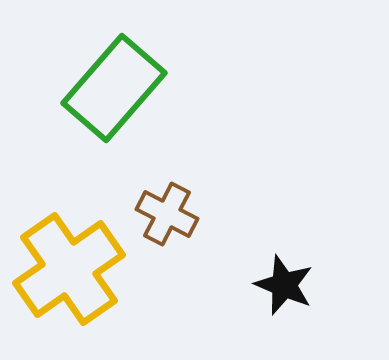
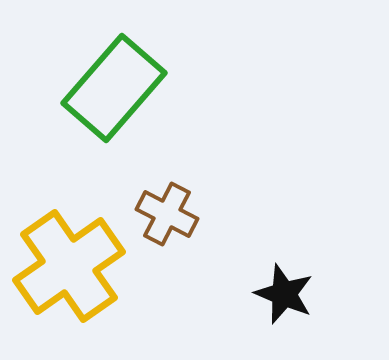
yellow cross: moved 3 px up
black star: moved 9 px down
